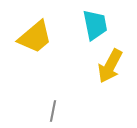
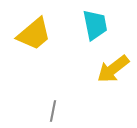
yellow trapezoid: moved 1 px left, 3 px up
yellow arrow: moved 3 px right, 3 px down; rotated 24 degrees clockwise
